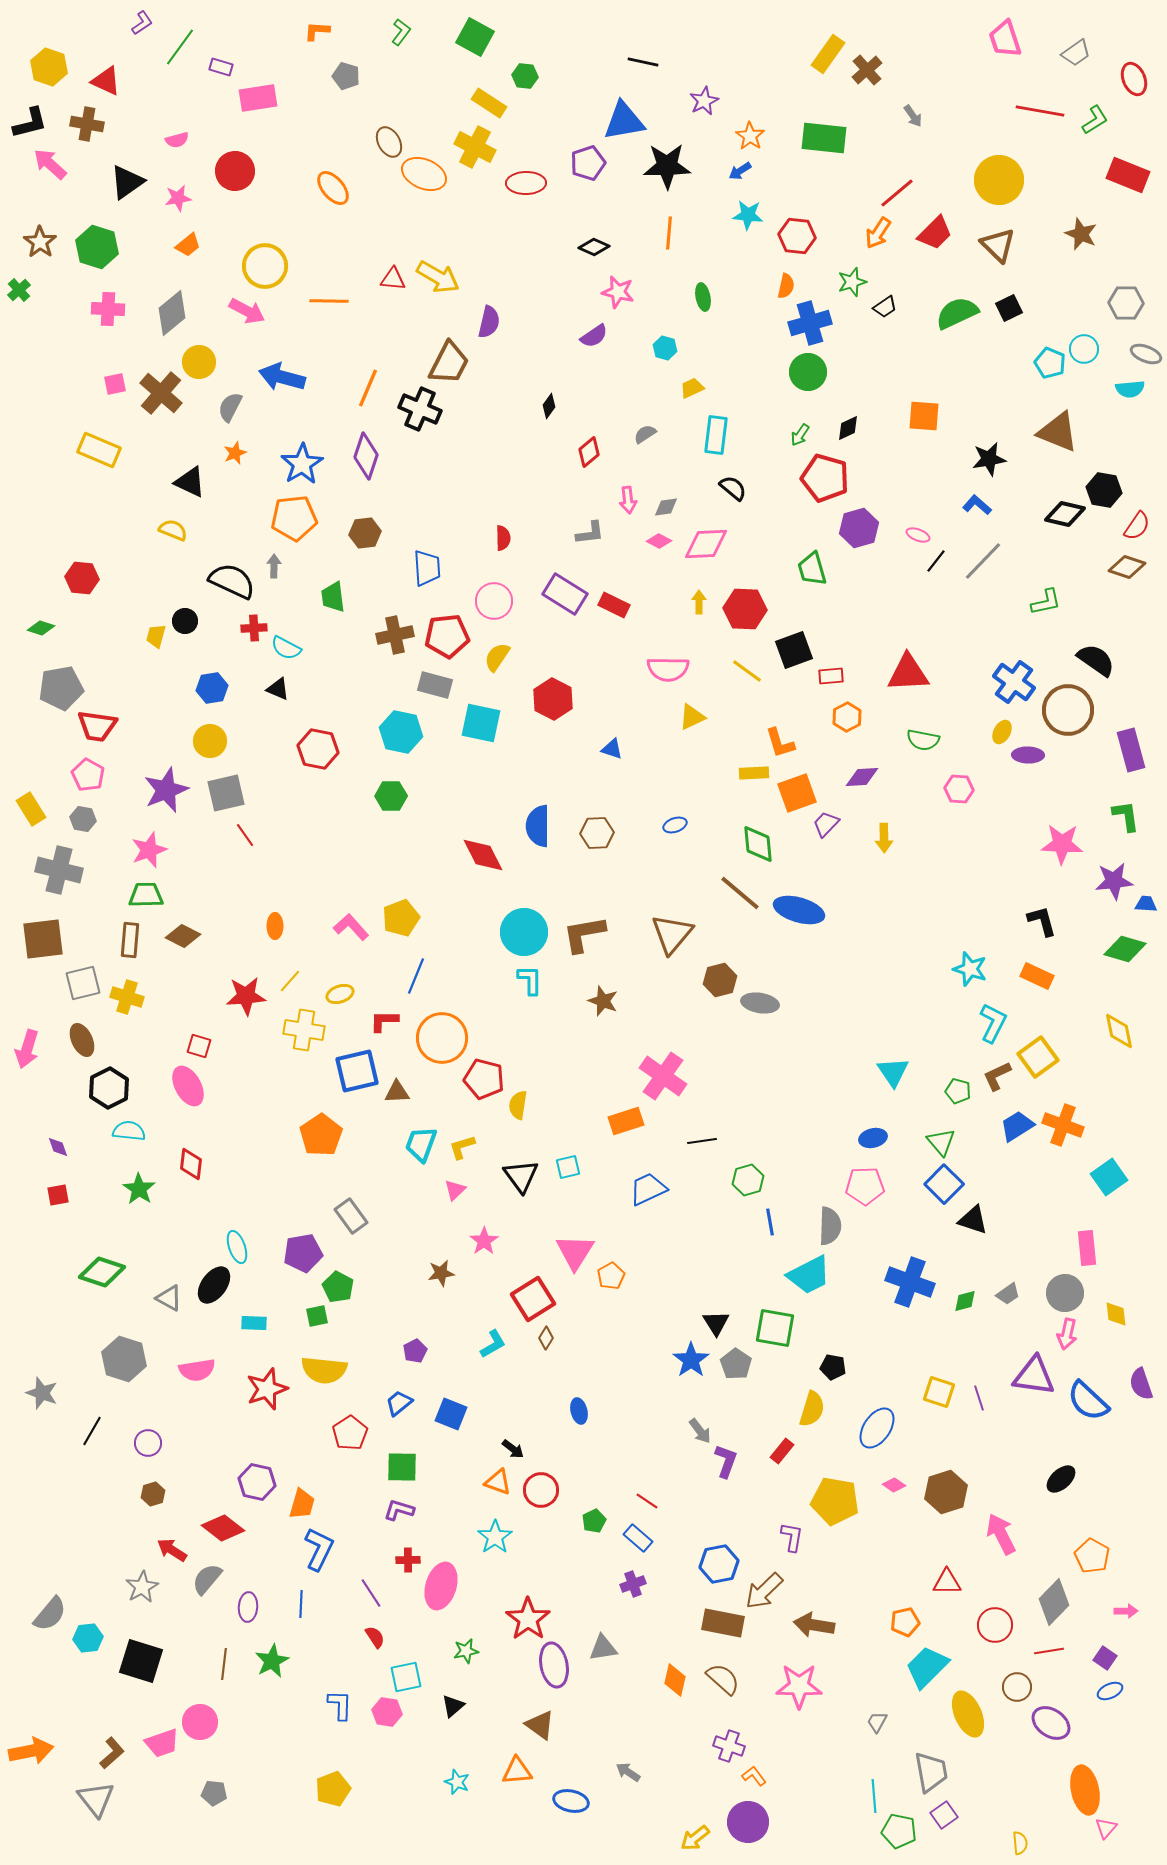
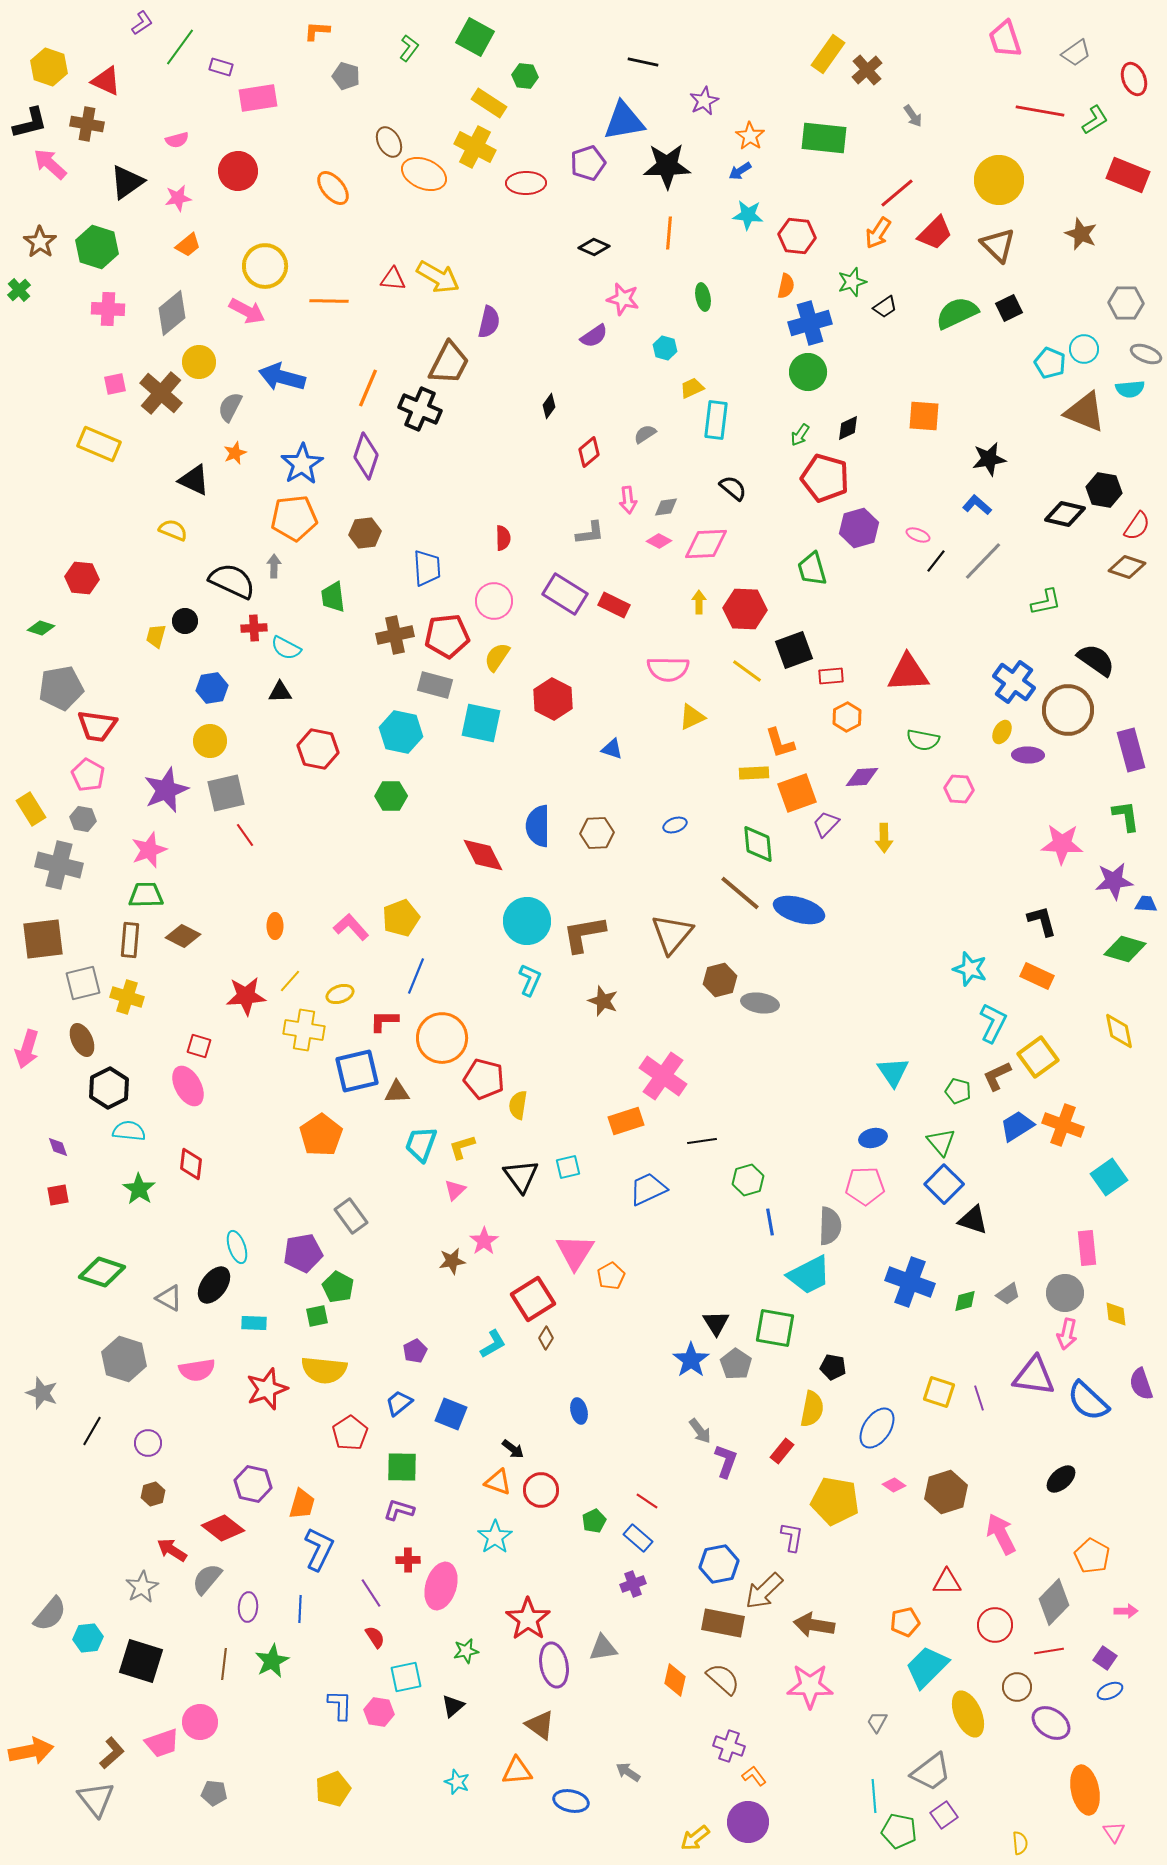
green L-shape at (401, 32): moved 8 px right, 16 px down
red circle at (235, 171): moved 3 px right
pink star at (618, 292): moved 5 px right, 7 px down
brown triangle at (1058, 432): moved 27 px right, 20 px up
cyan rectangle at (716, 435): moved 15 px up
yellow rectangle at (99, 450): moved 6 px up
black triangle at (190, 482): moved 4 px right, 2 px up
black triangle at (278, 689): moved 2 px right, 3 px down; rotated 25 degrees counterclockwise
gray cross at (59, 870): moved 5 px up
cyan circle at (524, 932): moved 3 px right, 11 px up
cyan L-shape at (530, 980): rotated 24 degrees clockwise
brown star at (441, 1273): moved 11 px right, 12 px up
yellow semicircle at (812, 1409): rotated 6 degrees counterclockwise
purple hexagon at (257, 1482): moved 4 px left, 2 px down
blue line at (301, 1604): moved 1 px left, 5 px down
pink star at (799, 1686): moved 11 px right
pink hexagon at (387, 1712): moved 8 px left
gray trapezoid at (931, 1772): rotated 63 degrees clockwise
pink triangle at (1106, 1828): moved 8 px right, 4 px down; rotated 15 degrees counterclockwise
